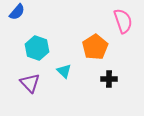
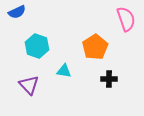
blue semicircle: rotated 24 degrees clockwise
pink semicircle: moved 3 px right, 2 px up
cyan hexagon: moved 2 px up
cyan triangle: rotated 35 degrees counterclockwise
purple triangle: moved 1 px left, 2 px down
